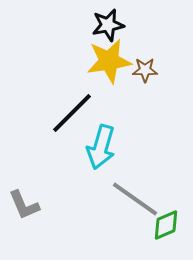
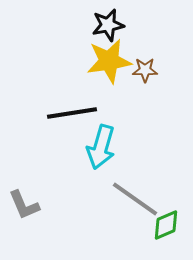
black line: rotated 36 degrees clockwise
